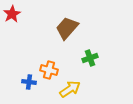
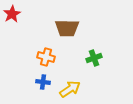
brown trapezoid: rotated 130 degrees counterclockwise
green cross: moved 4 px right
orange cross: moved 3 px left, 13 px up
blue cross: moved 14 px right
